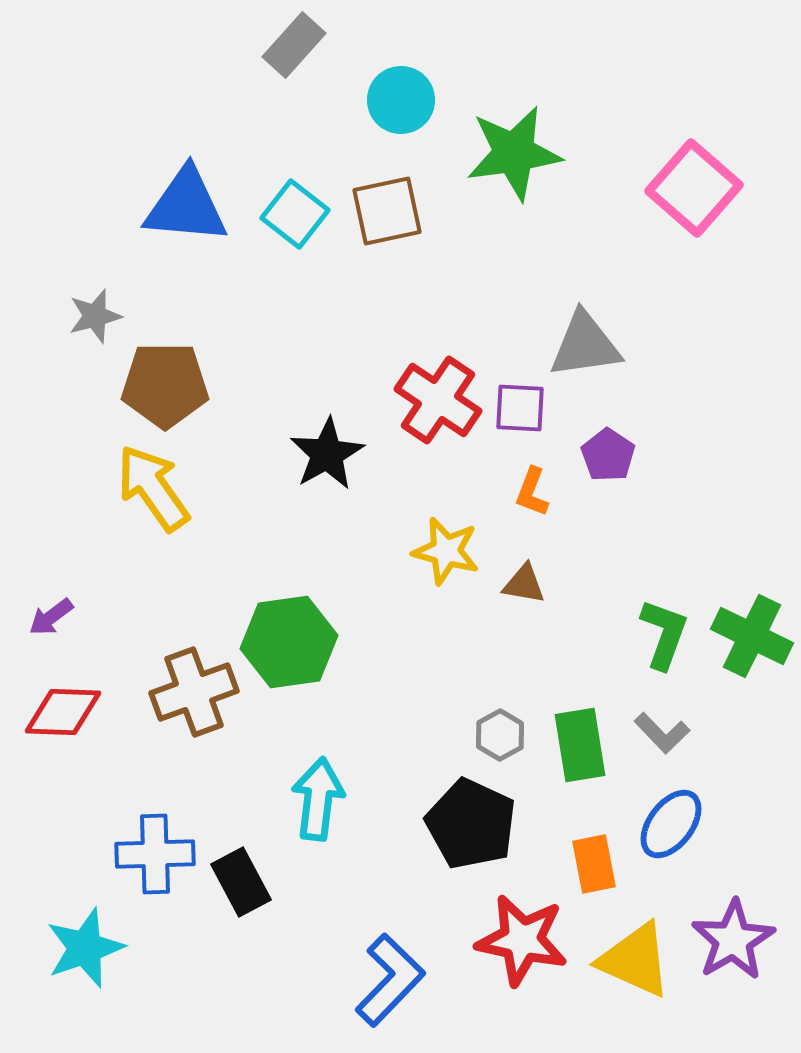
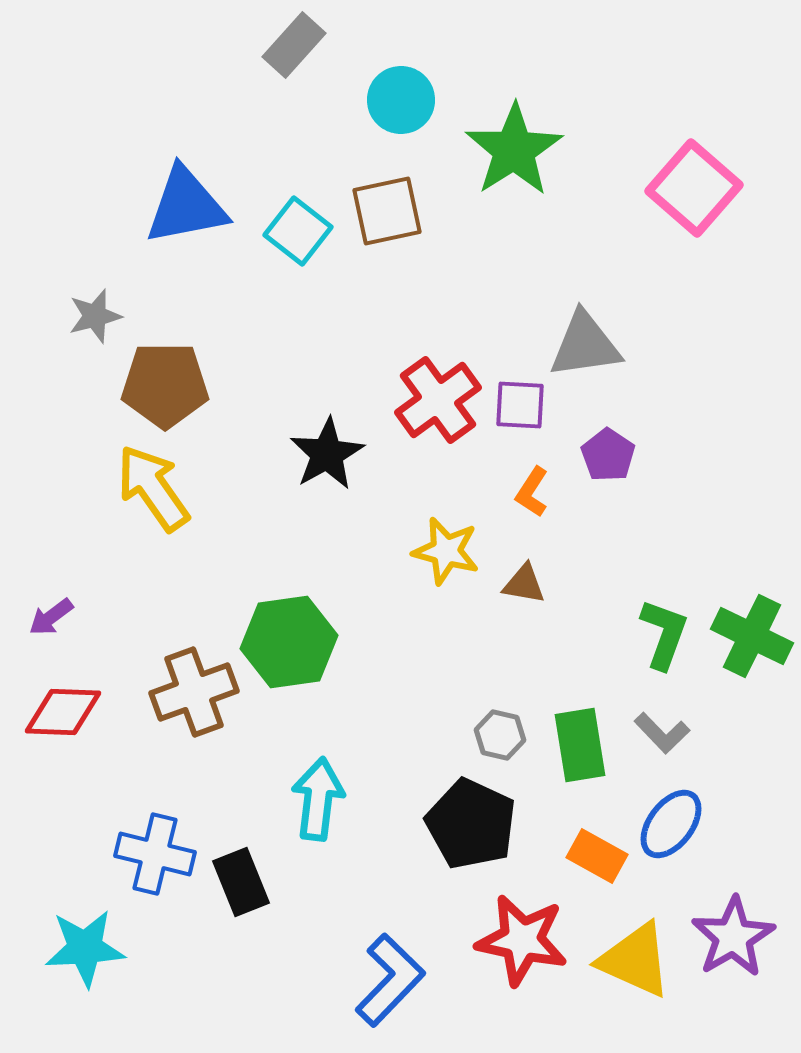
green star: moved 3 px up; rotated 24 degrees counterclockwise
blue triangle: rotated 16 degrees counterclockwise
cyan square: moved 3 px right, 17 px down
red cross: rotated 20 degrees clockwise
purple square: moved 3 px up
orange L-shape: rotated 12 degrees clockwise
gray hexagon: rotated 18 degrees counterclockwise
blue cross: rotated 16 degrees clockwise
orange rectangle: moved 3 px right, 8 px up; rotated 50 degrees counterclockwise
black rectangle: rotated 6 degrees clockwise
purple star: moved 3 px up
cyan star: rotated 16 degrees clockwise
